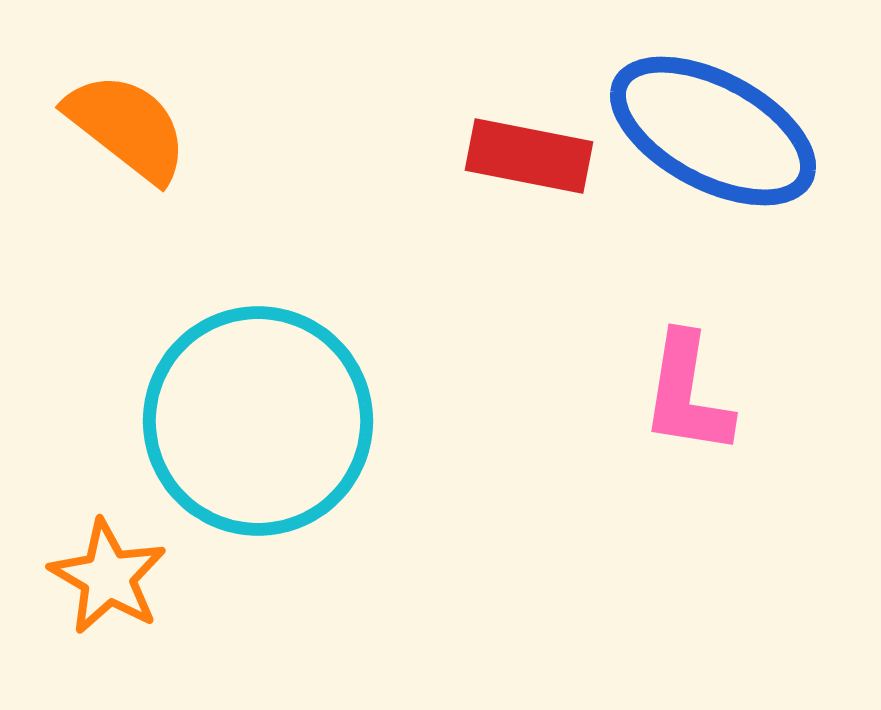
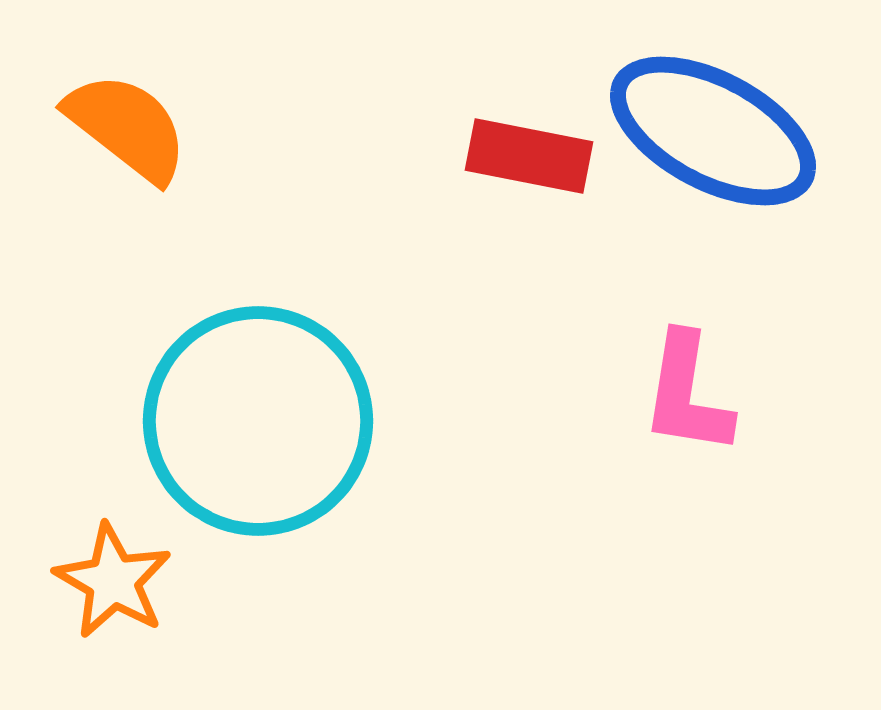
orange star: moved 5 px right, 4 px down
